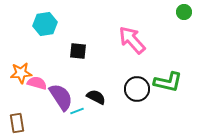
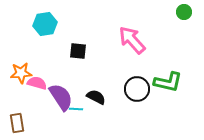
cyan line: moved 1 px left, 2 px up; rotated 24 degrees clockwise
